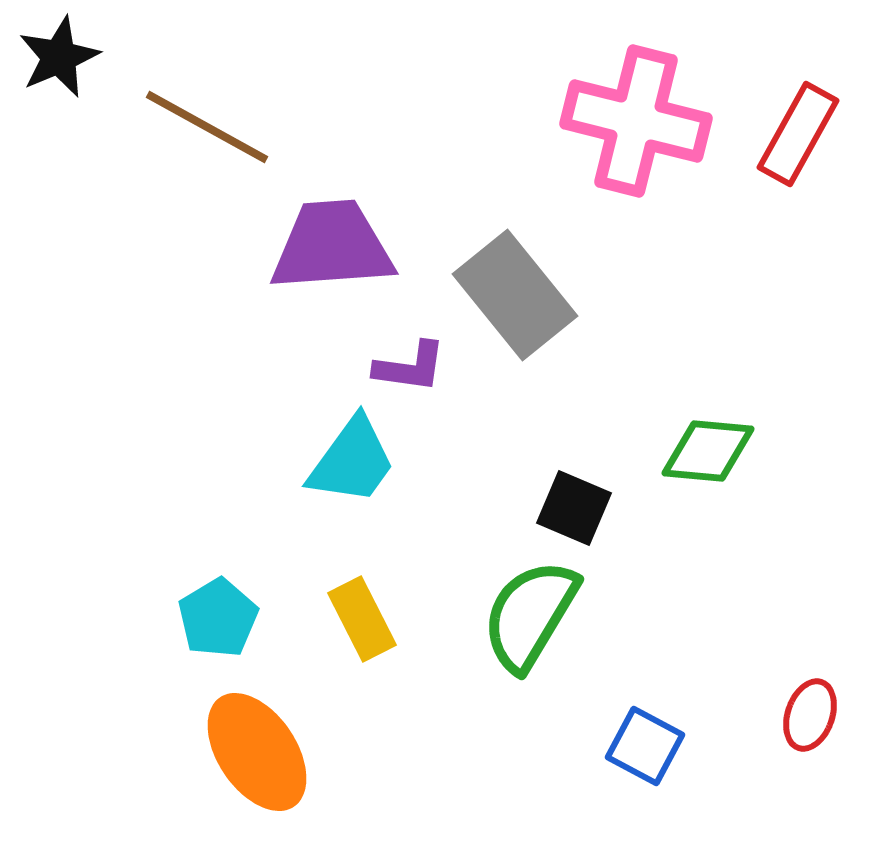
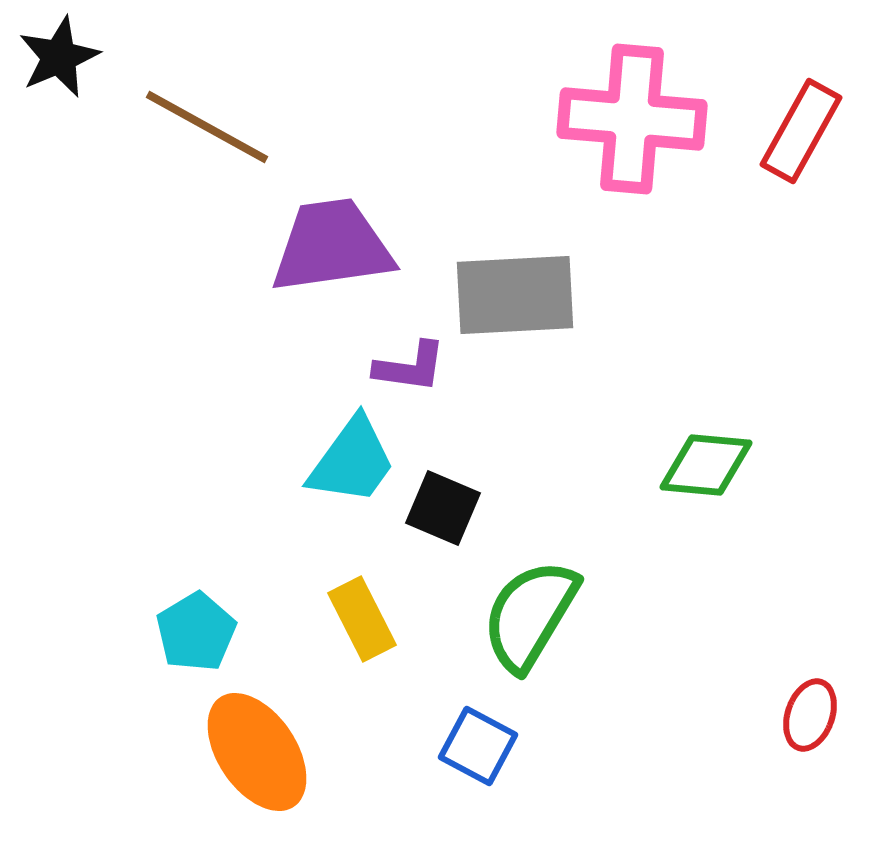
pink cross: moved 4 px left, 2 px up; rotated 9 degrees counterclockwise
red rectangle: moved 3 px right, 3 px up
purple trapezoid: rotated 4 degrees counterclockwise
gray rectangle: rotated 54 degrees counterclockwise
green diamond: moved 2 px left, 14 px down
black square: moved 131 px left
cyan pentagon: moved 22 px left, 14 px down
blue square: moved 167 px left
